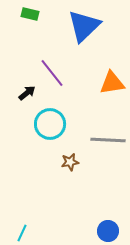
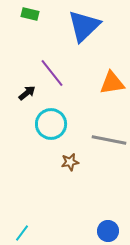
cyan circle: moved 1 px right
gray line: moved 1 px right; rotated 8 degrees clockwise
cyan line: rotated 12 degrees clockwise
